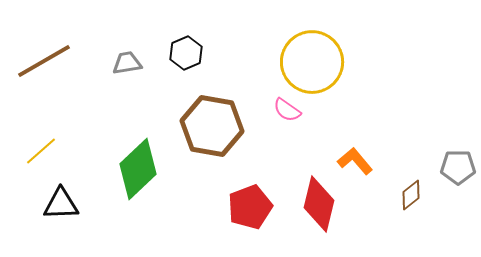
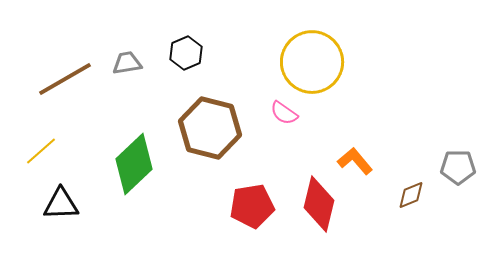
brown line: moved 21 px right, 18 px down
pink semicircle: moved 3 px left, 3 px down
brown hexagon: moved 2 px left, 2 px down; rotated 4 degrees clockwise
green diamond: moved 4 px left, 5 px up
brown diamond: rotated 16 degrees clockwise
red pentagon: moved 2 px right, 1 px up; rotated 12 degrees clockwise
